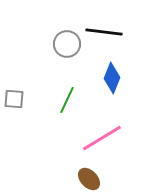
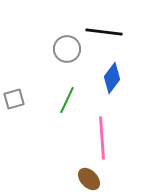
gray circle: moved 5 px down
blue diamond: rotated 16 degrees clockwise
gray square: rotated 20 degrees counterclockwise
pink line: rotated 63 degrees counterclockwise
